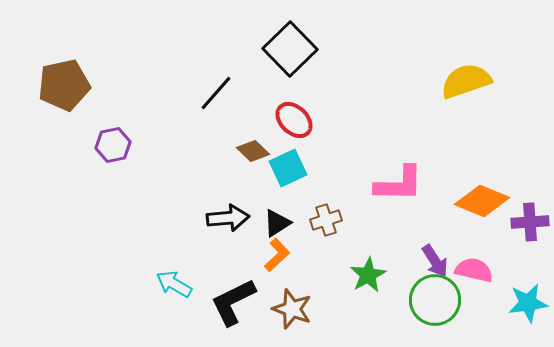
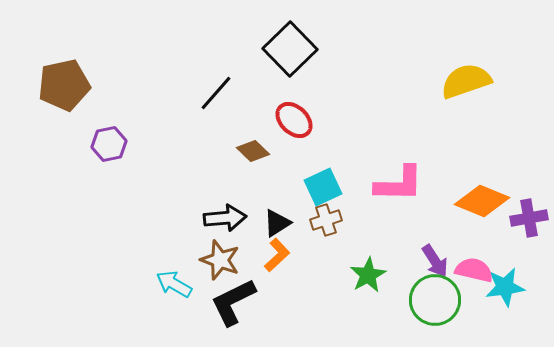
purple hexagon: moved 4 px left, 1 px up
cyan square: moved 35 px right, 19 px down
black arrow: moved 3 px left
purple cross: moved 1 px left, 4 px up; rotated 6 degrees counterclockwise
cyan star: moved 23 px left, 16 px up
brown star: moved 72 px left, 49 px up
